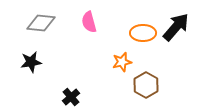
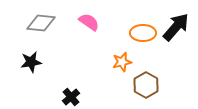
pink semicircle: rotated 140 degrees clockwise
